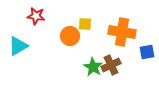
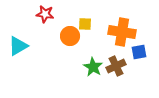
red star: moved 9 px right, 2 px up
blue square: moved 8 px left
brown cross: moved 5 px right, 1 px down
